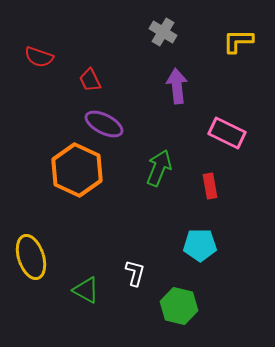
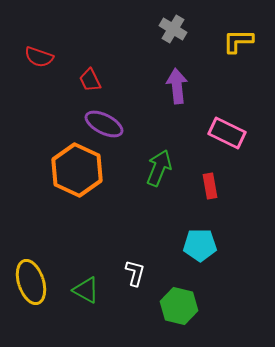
gray cross: moved 10 px right, 3 px up
yellow ellipse: moved 25 px down
